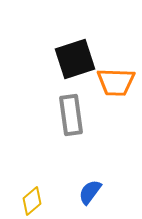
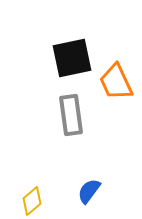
black square: moved 3 px left, 1 px up; rotated 6 degrees clockwise
orange trapezoid: rotated 63 degrees clockwise
blue semicircle: moved 1 px left, 1 px up
